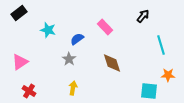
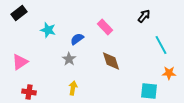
black arrow: moved 1 px right
cyan line: rotated 12 degrees counterclockwise
brown diamond: moved 1 px left, 2 px up
orange star: moved 1 px right, 2 px up
red cross: moved 1 px down; rotated 24 degrees counterclockwise
